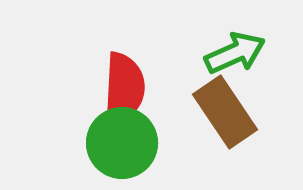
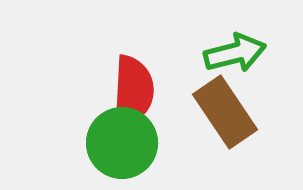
green arrow: rotated 10 degrees clockwise
red semicircle: moved 9 px right, 3 px down
